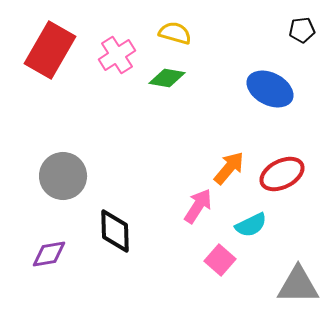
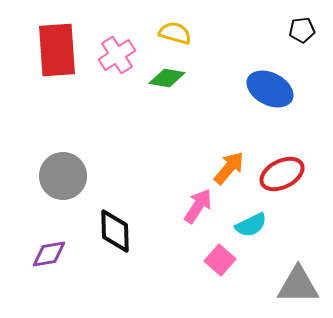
red rectangle: moved 7 px right; rotated 34 degrees counterclockwise
